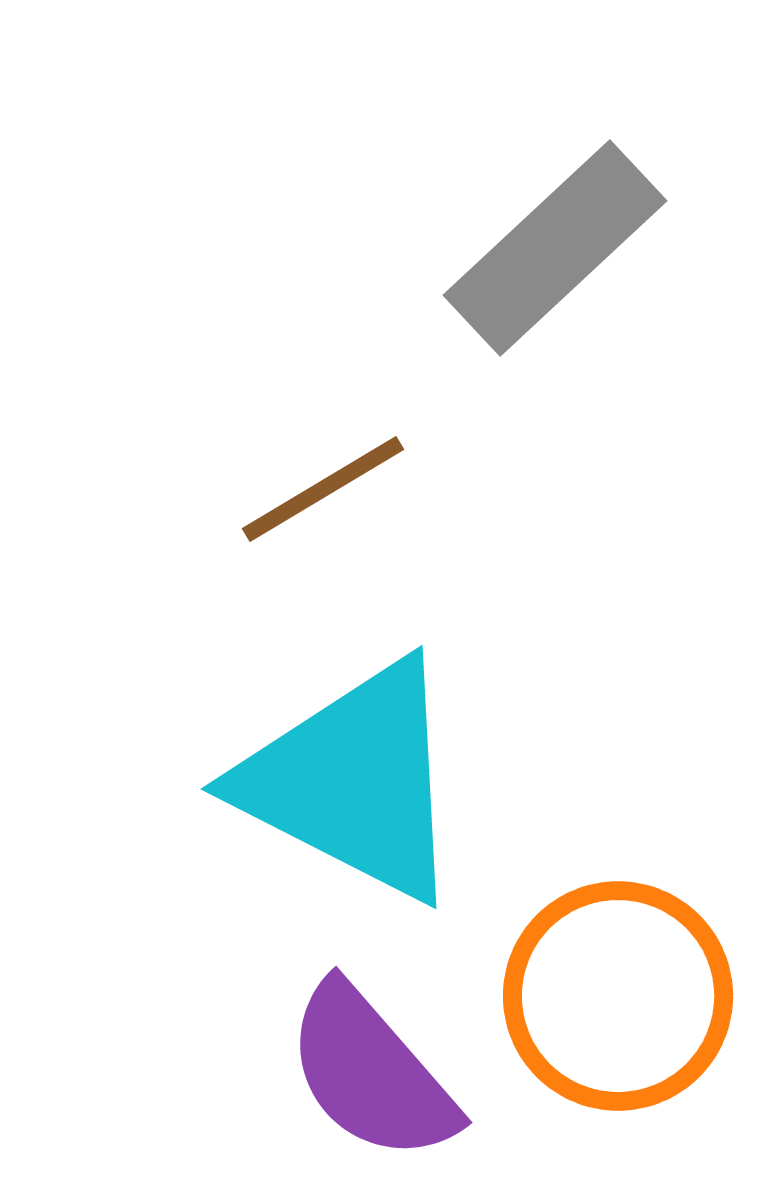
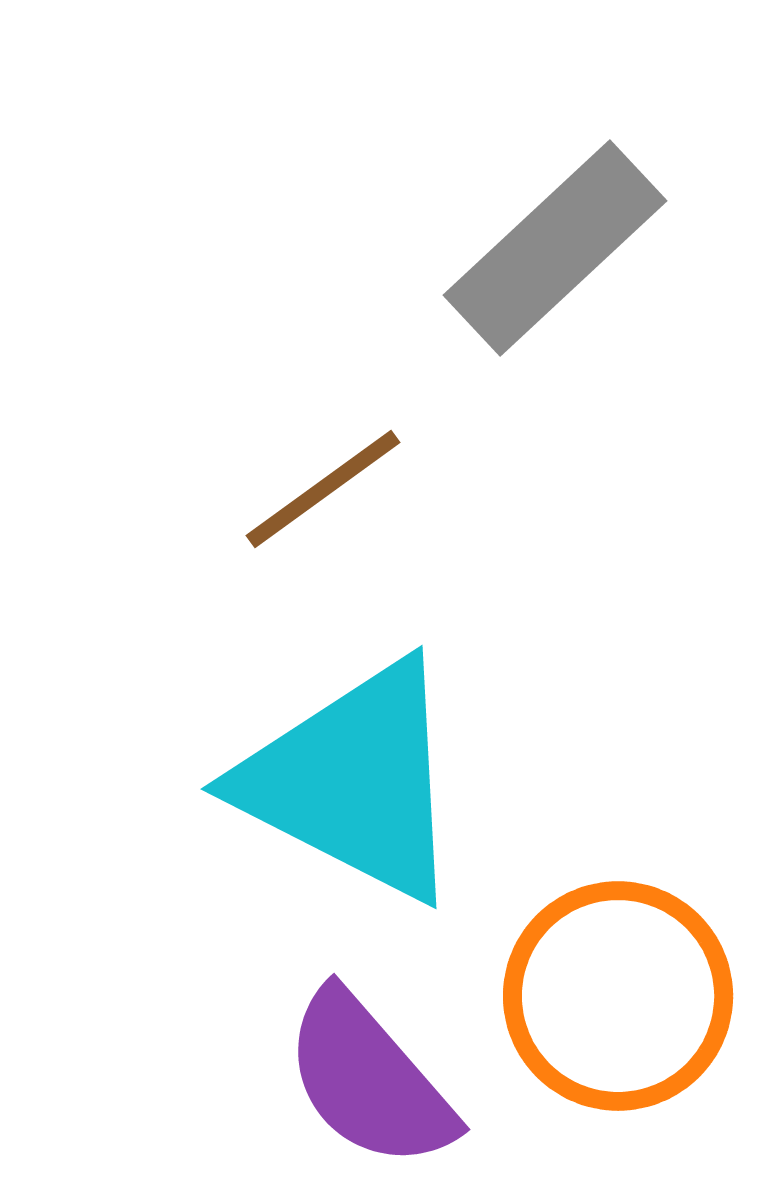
brown line: rotated 5 degrees counterclockwise
purple semicircle: moved 2 px left, 7 px down
